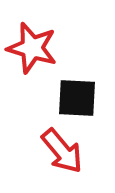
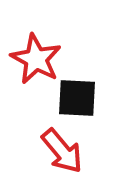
red star: moved 4 px right, 11 px down; rotated 12 degrees clockwise
